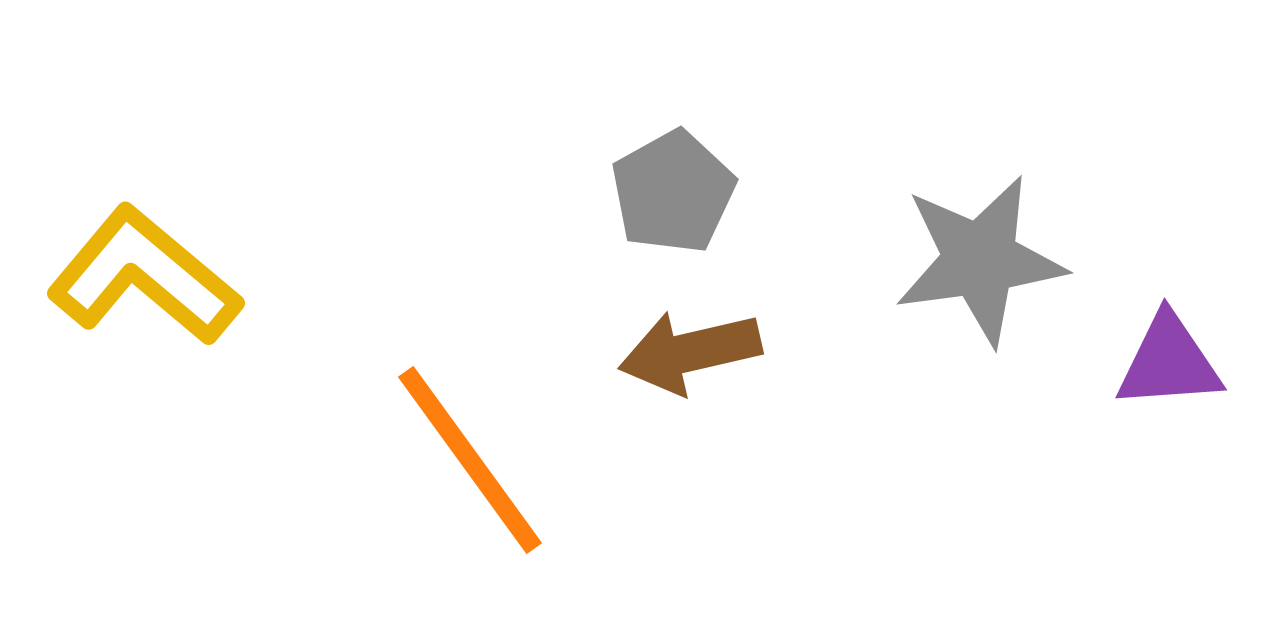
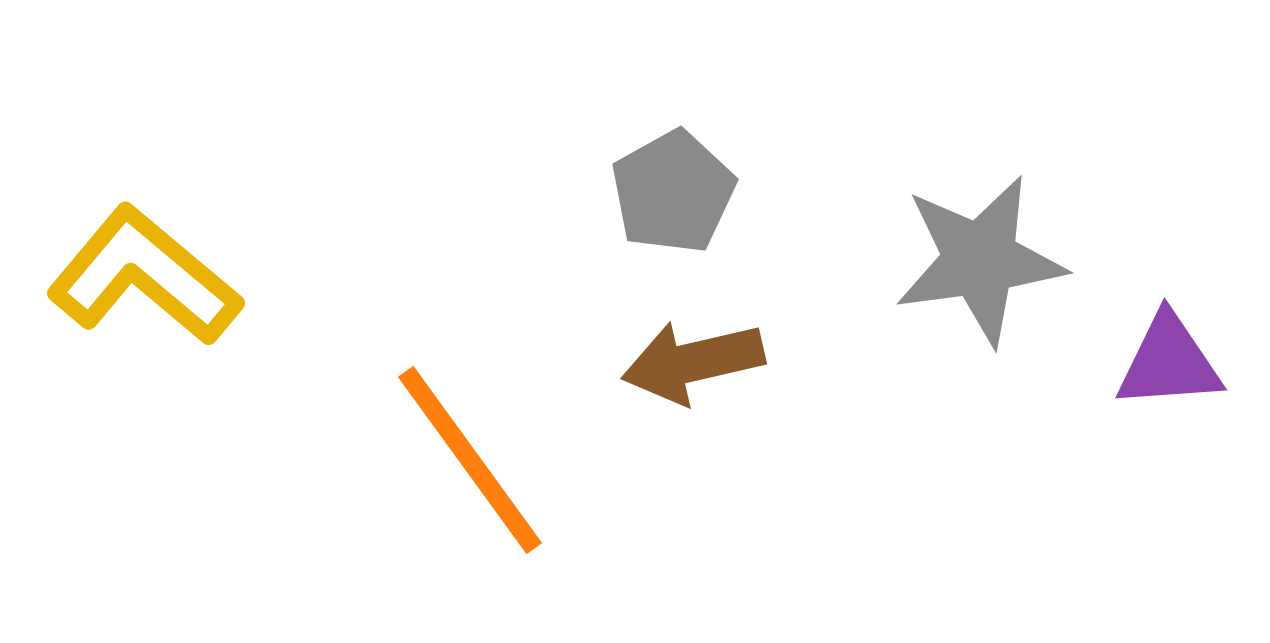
brown arrow: moved 3 px right, 10 px down
